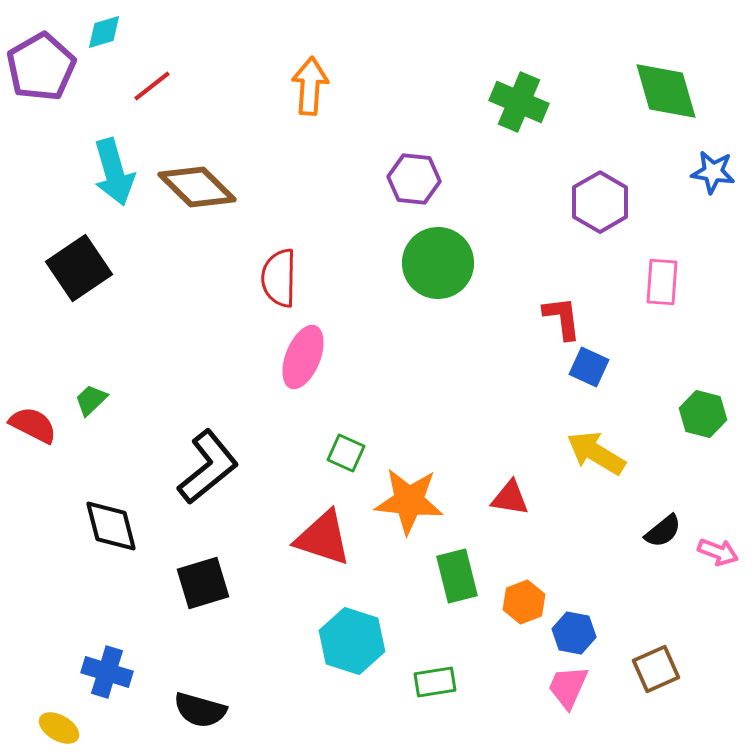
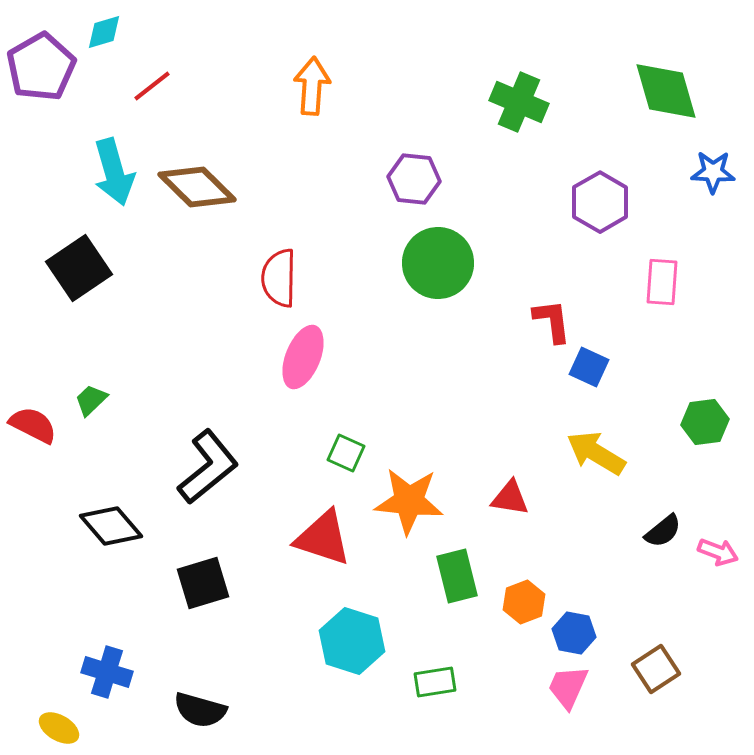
orange arrow at (310, 86): moved 2 px right
blue star at (713, 172): rotated 6 degrees counterclockwise
red L-shape at (562, 318): moved 10 px left, 3 px down
green hexagon at (703, 414): moved 2 px right, 8 px down; rotated 21 degrees counterclockwise
black diamond at (111, 526): rotated 26 degrees counterclockwise
brown square at (656, 669): rotated 9 degrees counterclockwise
